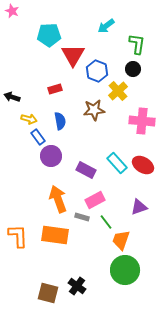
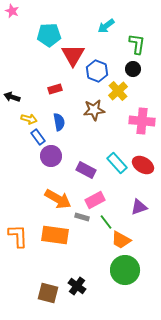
blue semicircle: moved 1 px left, 1 px down
orange arrow: rotated 140 degrees clockwise
orange trapezoid: rotated 80 degrees counterclockwise
